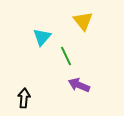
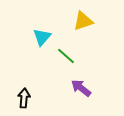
yellow triangle: rotated 50 degrees clockwise
green line: rotated 24 degrees counterclockwise
purple arrow: moved 2 px right, 3 px down; rotated 15 degrees clockwise
